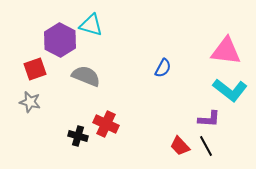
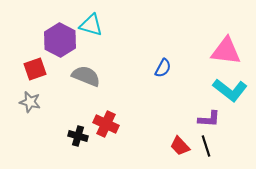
black line: rotated 10 degrees clockwise
